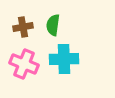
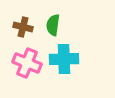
brown cross: rotated 24 degrees clockwise
pink cross: moved 3 px right, 1 px up
